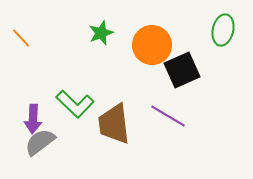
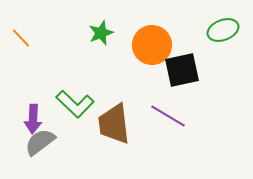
green ellipse: rotated 56 degrees clockwise
black square: rotated 12 degrees clockwise
